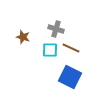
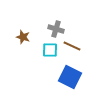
brown line: moved 1 px right, 2 px up
